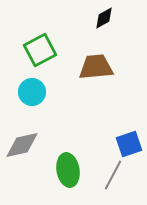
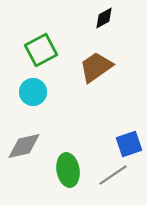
green square: moved 1 px right
brown trapezoid: rotated 30 degrees counterclockwise
cyan circle: moved 1 px right
gray diamond: moved 2 px right, 1 px down
gray line: rotated 28 degrees clockwise
